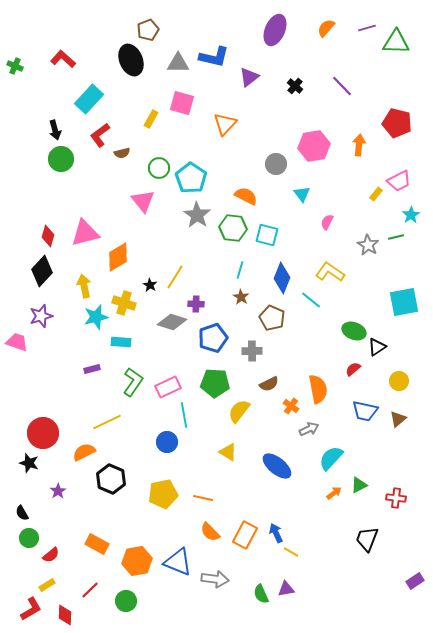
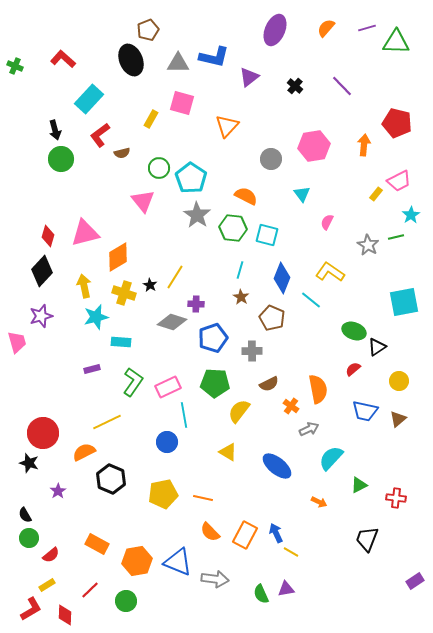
orange triangle at (225, 124): moved 2 px right, 2 px down
orange arrow at (359, 145): moved 5 px right
gray circle at (276, 164): moved 5 px left, 5 px up
yellow cross at (124, 303): moved 10 px up
pink trapezoid at (17, 342): rotated 55 degrees clockwise
orange arrow at (334, 493): moved 15 px left, 9 px down; rotated 63 degrees clockwise
black semicircle at (22, 513): moved 3 px right, 2 px down
